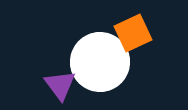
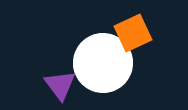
white circle: moved 3 px right, 1 px down
